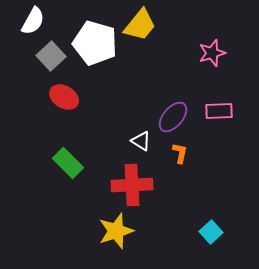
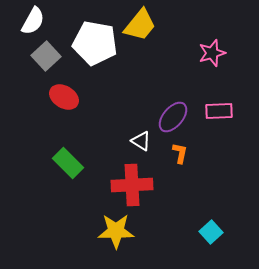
white pentagon: rotated 6 degrees counterclockwise
gray square: moved 5 px left
yellow star: rotated 18 degrees clockwise
